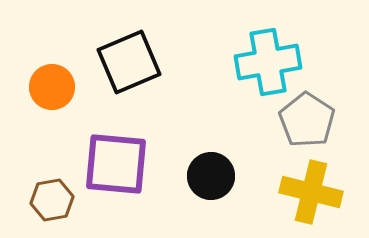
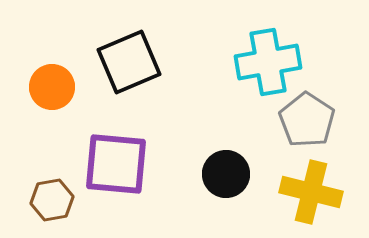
black circle: moved 15 px right, 2 px up
